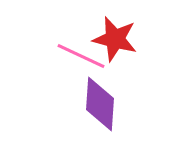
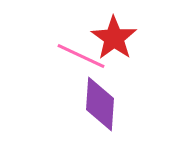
red star: moved 1 px left, 1 px up; rotated 21 degrees clockwise
